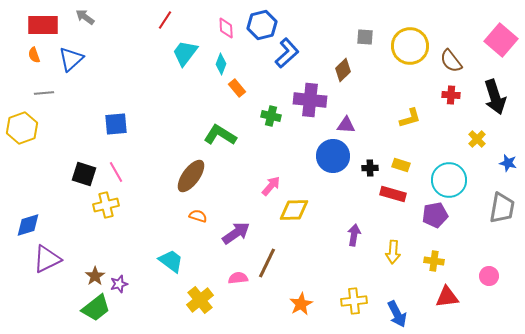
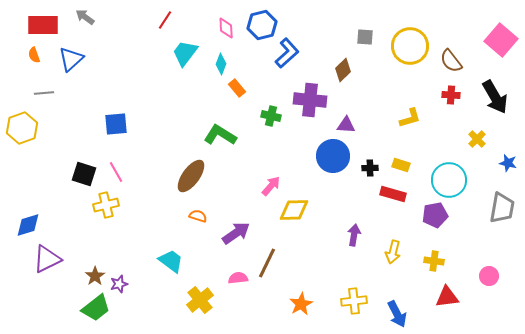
black arrow at (495, 97): rotated 12 degrees counterclockwise
yellow arrow at (393, 252): rotated 10 degrees clockwise
